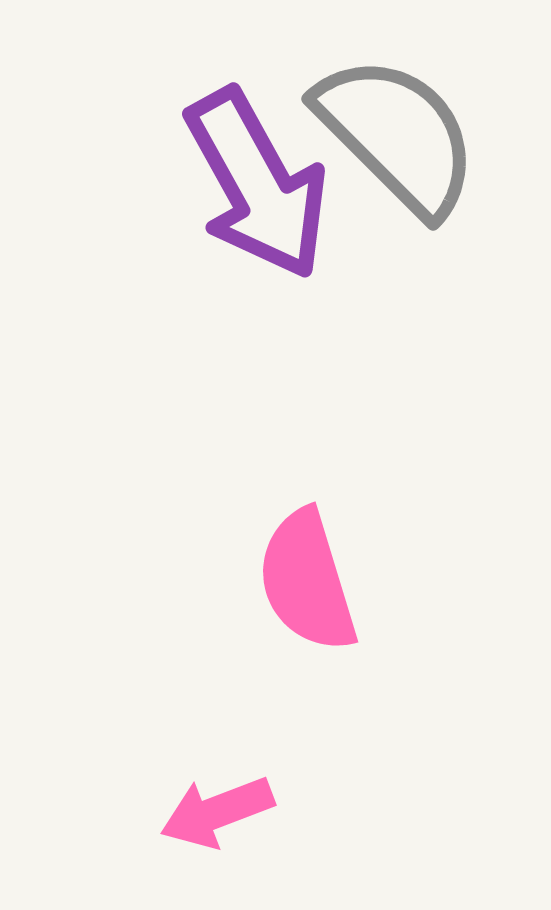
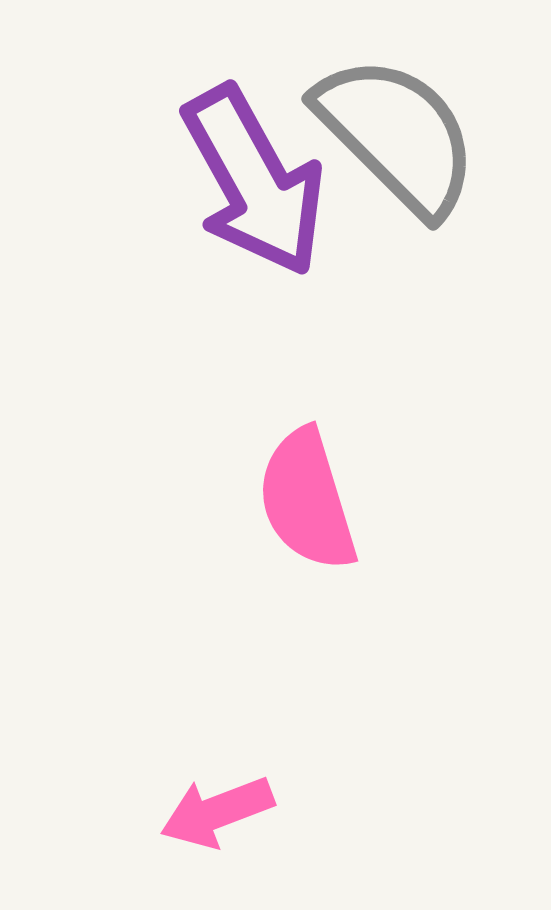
purple arrow: moved 3 px left, 3 px up
pink semicircle: moved 81 px up
